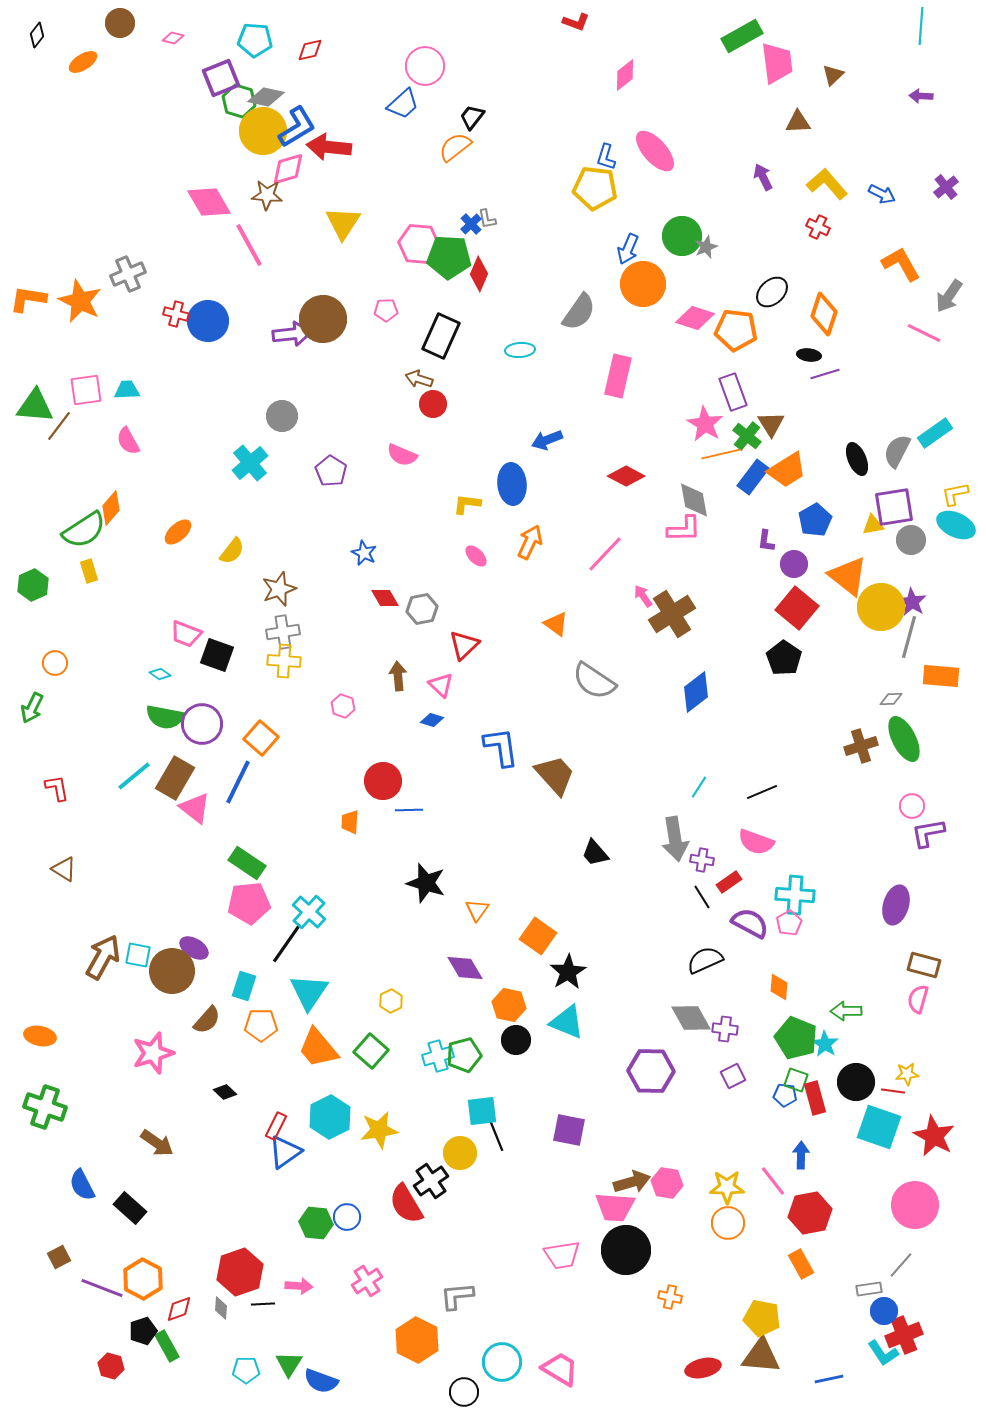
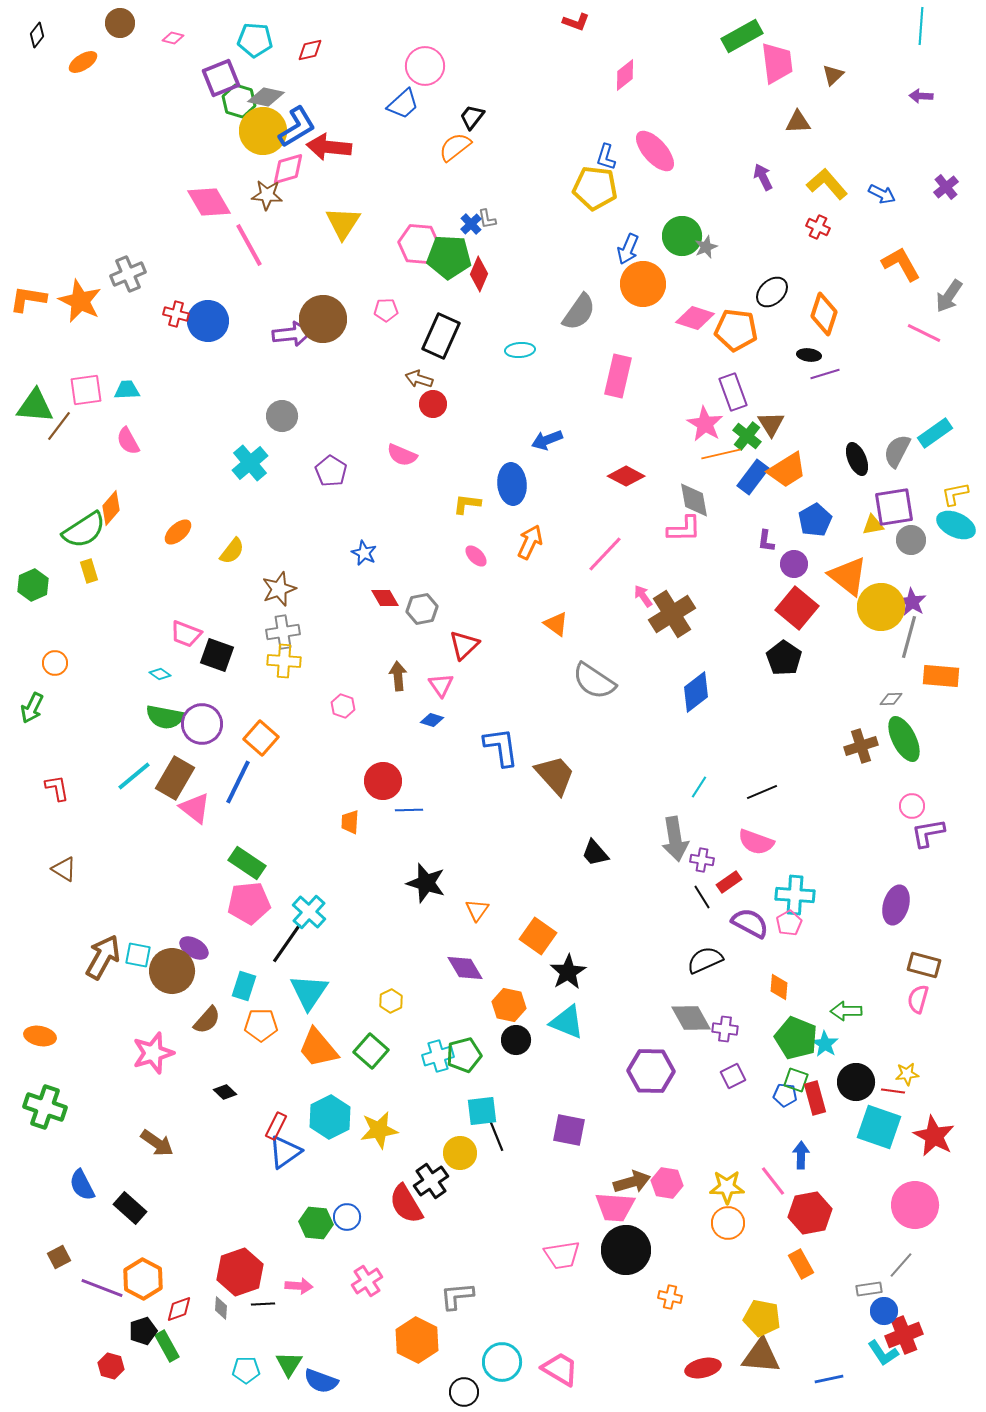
pink triangle at (441, 685): rotated 12 degrees clockwise
